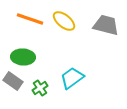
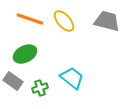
yellow ellipse: rotated 10 degrees clockwise
gray trapezoid: moved 1 px right, 4 px up
green ellipse: moved 2 px right, 3 px up; rotated 30 degrees counterclockwise
cyan trapezoid: rotated 75 degrees clockwise
green cross: rotated 14 degrees clockwise
